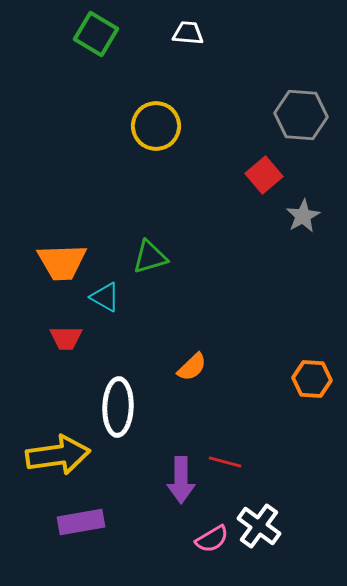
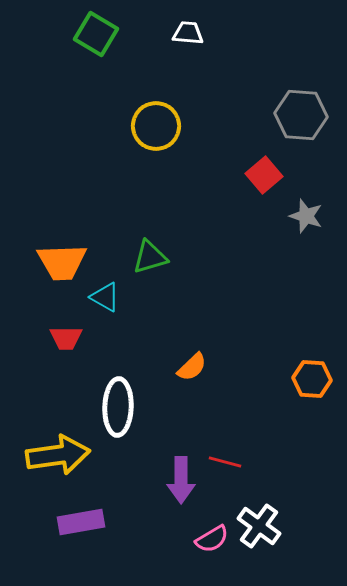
gray star: moved 3 px right; rotated 24 degrees counterclockwise
